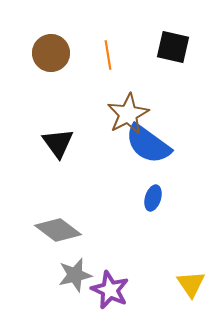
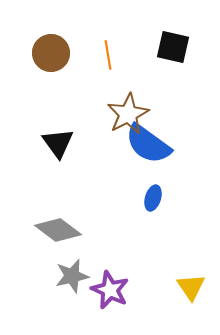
gray star: moved 3 px left, 1 px down
yellow triangle: moved 3 px down
